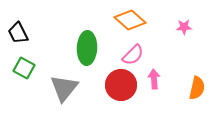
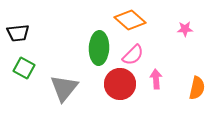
pink star: moved 1 px right, 2 px down
black trapezoid: rotated 70 degrees counterclockwise
green ellipse: moved 12 px right
pink arrow: moved 2 px right
red circle: moved 1 px left, 1 px up
